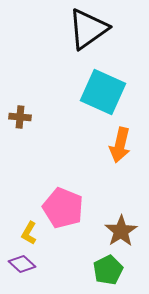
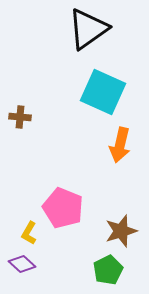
brown star: rotated 16 degrees clockwise
